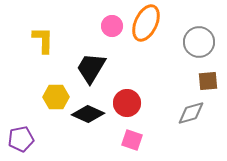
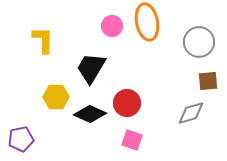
orange ellipse: moved 1 px right, 1 px up; rotated 36 degrees counterclockwise
black diamond: moved 2 px right
